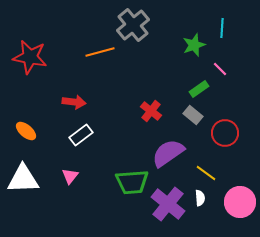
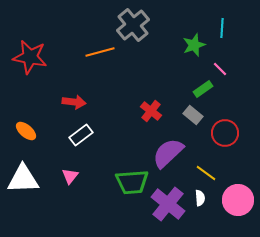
green rectangle: moved 4 px right
purple semicircle: rotated 8 degrees counterclockwise
pink circle: moved 2 px left, 2 px up
